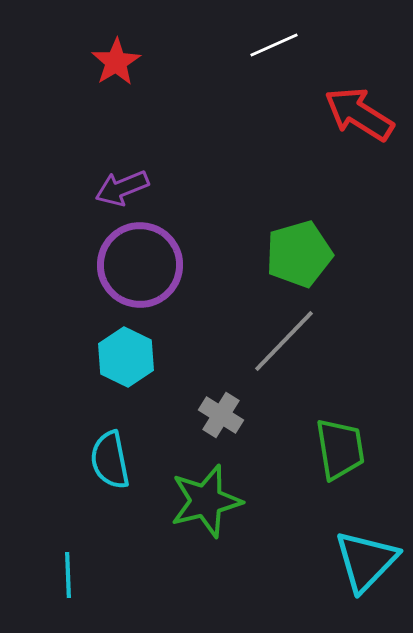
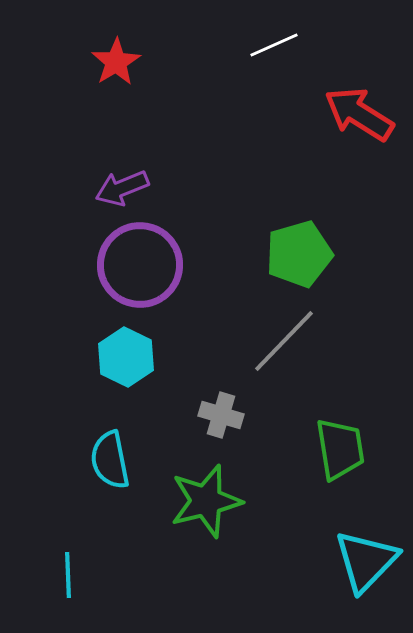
gray cross: rotated 15 degrees counterclockwise
